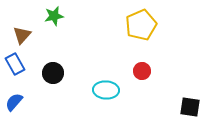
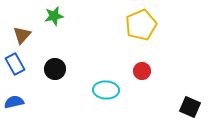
black circle: moved 2 px right, 4 px up
blue semicircle: rotated 36 degrees clockwise
black square: rotated 15 degrees clockwise
